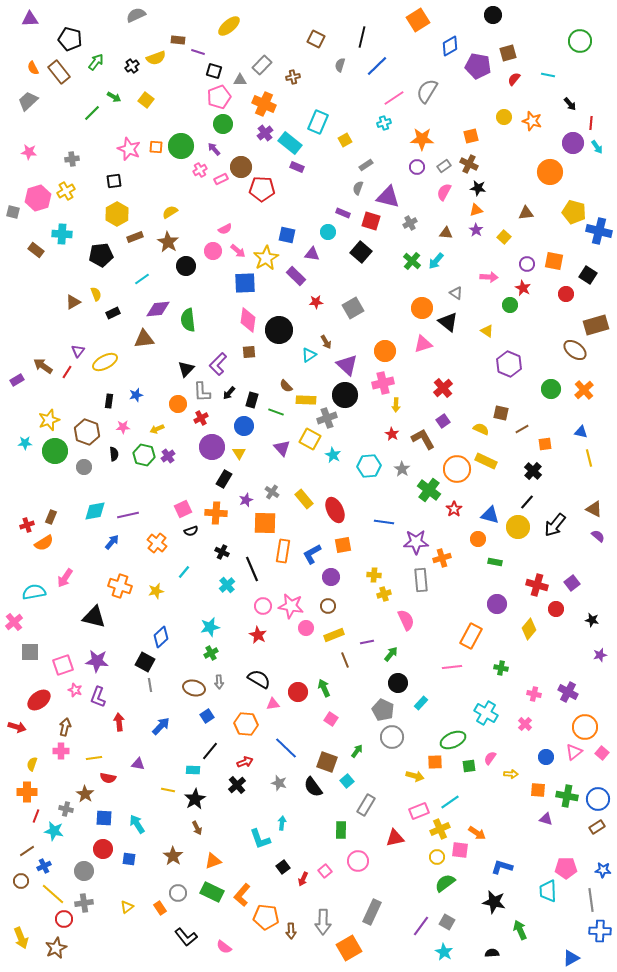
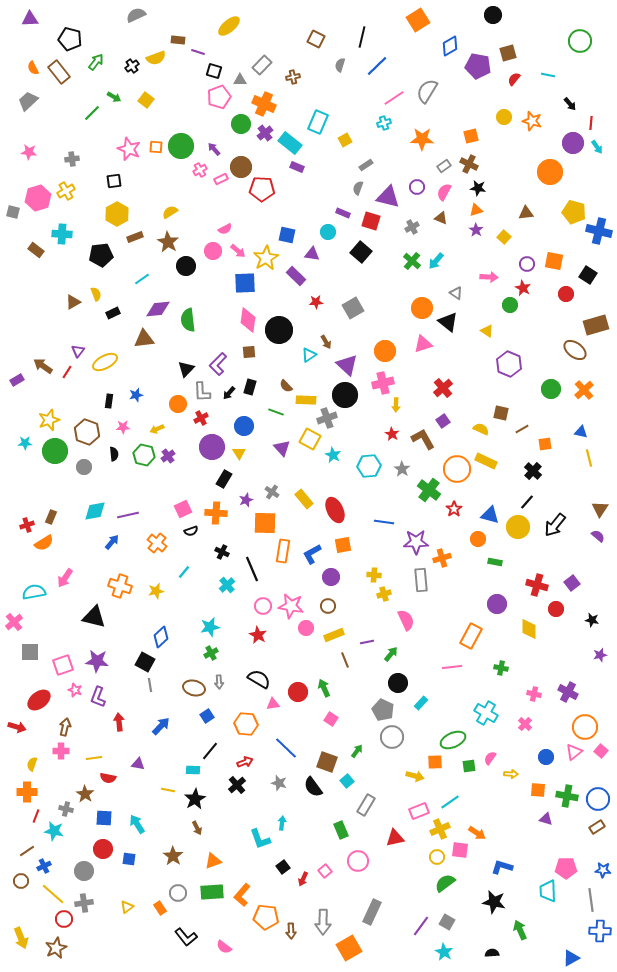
green circle at (223, 124): moved 18 px right
purple circle at (417, 167): moved 20 px down
gray cross at (410, 223): moved 2 px right, 4 px down
brown triangle at (446, 233): moved 5 px left, 15 px up; rotated 16 degrees clockwise
black rectangle at (252, 400): moved 2 px left, 13 px up
brown triangle at (594, 509): moved 6 px right; rotated 36 degrees clockwise
yellow diamond at (529, 629): rotated 40 degrees counterclockwise
pink square at (602, 753): moved 1 px left, 2 px up
green rectangle at (341, 830): rotated 24 degrees counterclockwise
green rectangle at (212, 892): rotated 30 degrees counterclockwise
